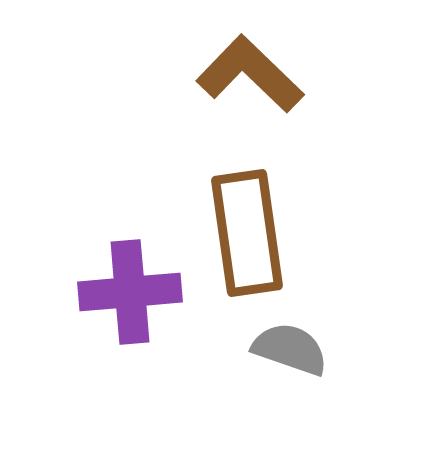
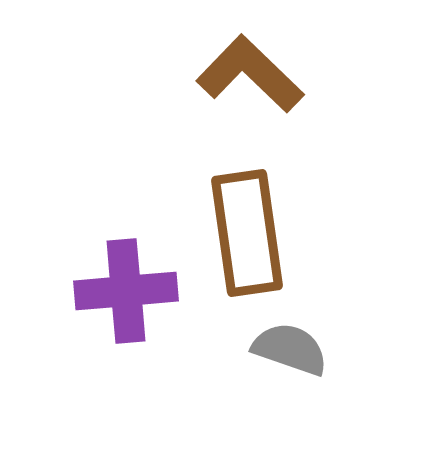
purple cross: moved 4 px left, 1 px up
